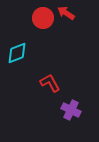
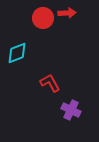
red arrow: moved 1 px right; rotated 144 degrees clockwise
